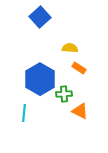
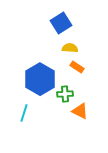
blue square: moved 21 px right, 6 px down; rotated 10 degrees clockwise
orange rectangle: moved 2 px left, 1 px up
green cross: moved 1 px right
cyan line: rotated 12 degrees clockwise
